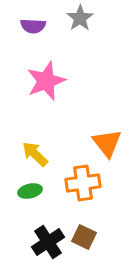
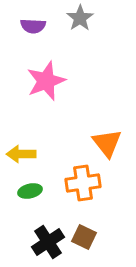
yellow arrow: moved 14 px left; rotated 44 degrees counterclockwise
